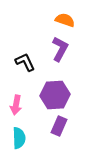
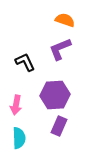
purple L-shape: rotated 140 degrees counterclockwise
